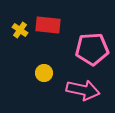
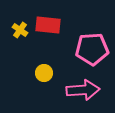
pink arrow: rotated 16 degrees counterclockwise
